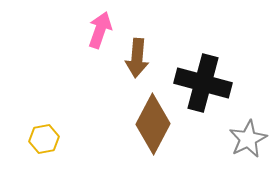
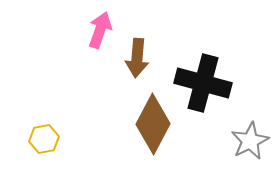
gray star: moved 2 px right, 2 px down
